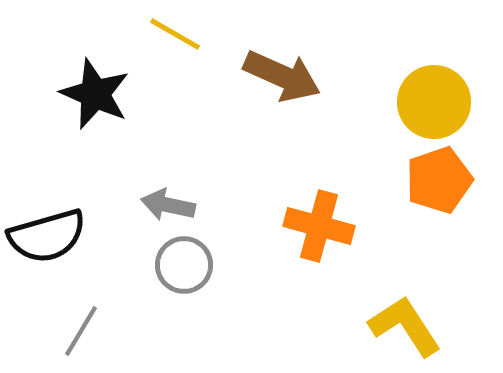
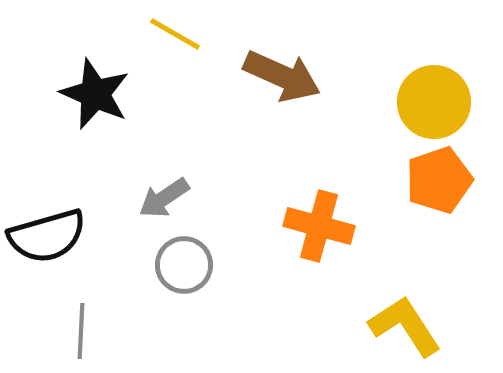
gray arrow: moved 4 px left, 7 px up; rotated 46 degrees counterclockwise
gray line: rotated 28 degrees counterclockwise
